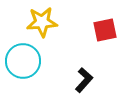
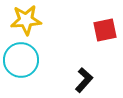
yellow star: moved 16 px left, 2 px up
cyan circle: moved 2 px left, 1 px up
